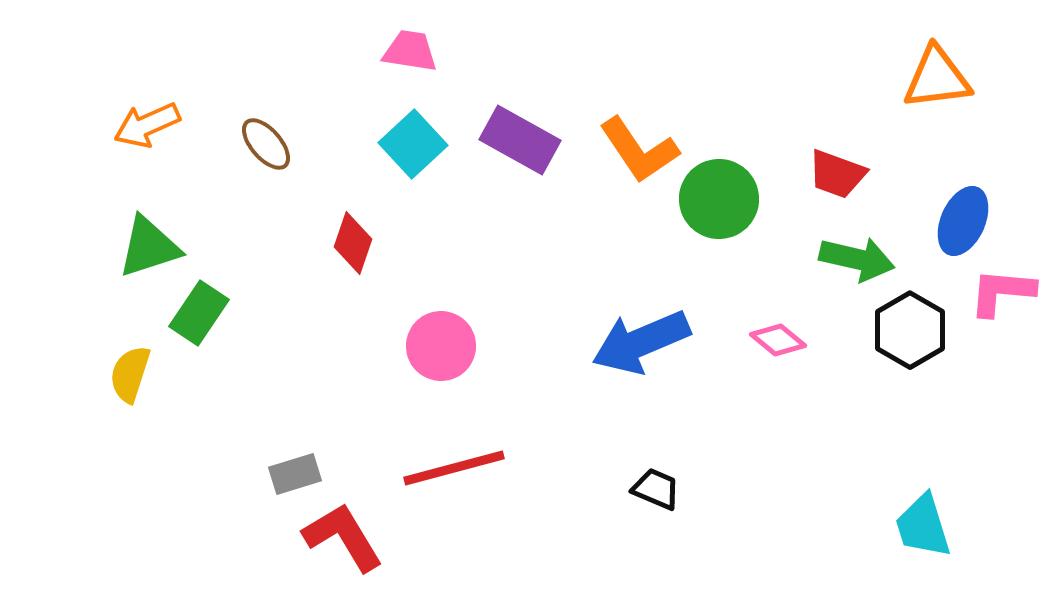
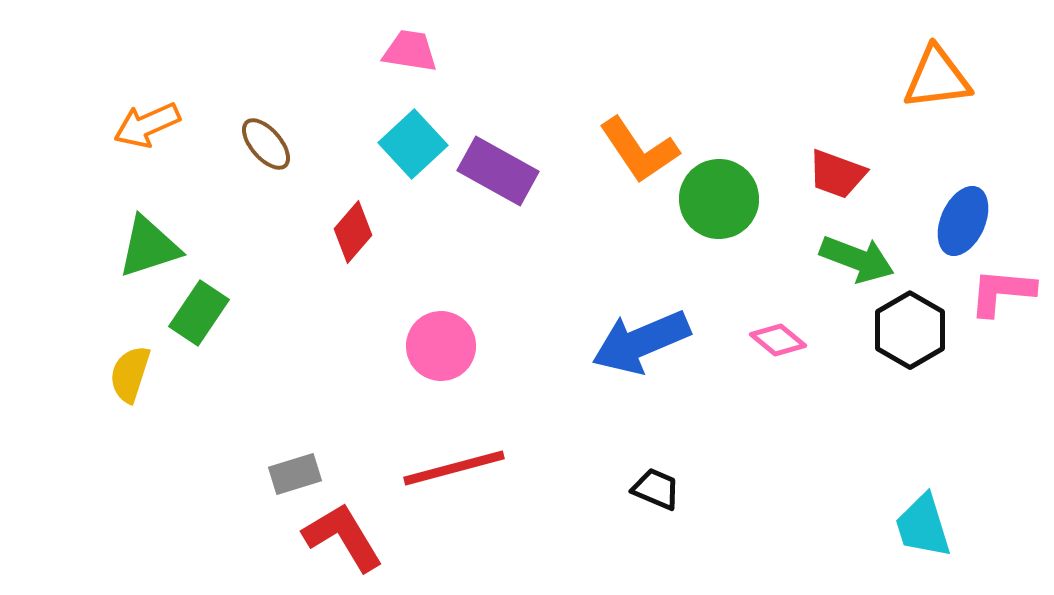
purple rectangle: moved 22 px left, 31 px down
red diamond: moved 11 px up; rotated 22 degrees clockwise
green arrow: rotated 8 degrees clockwise
